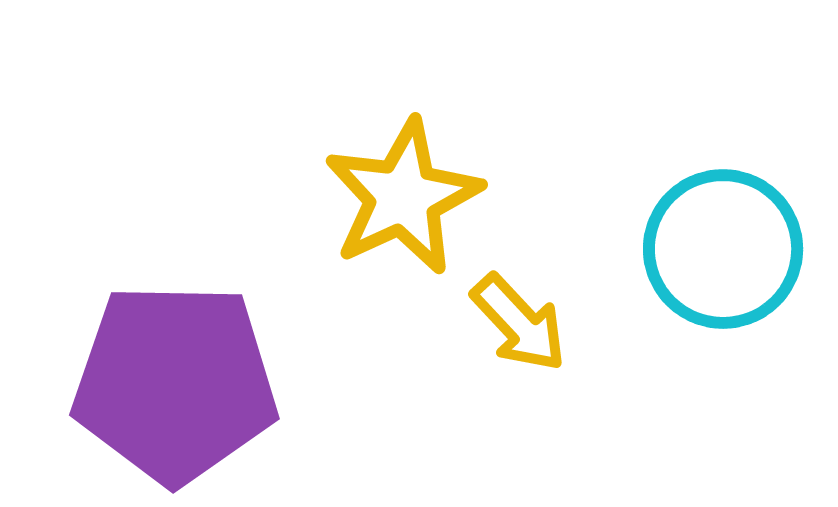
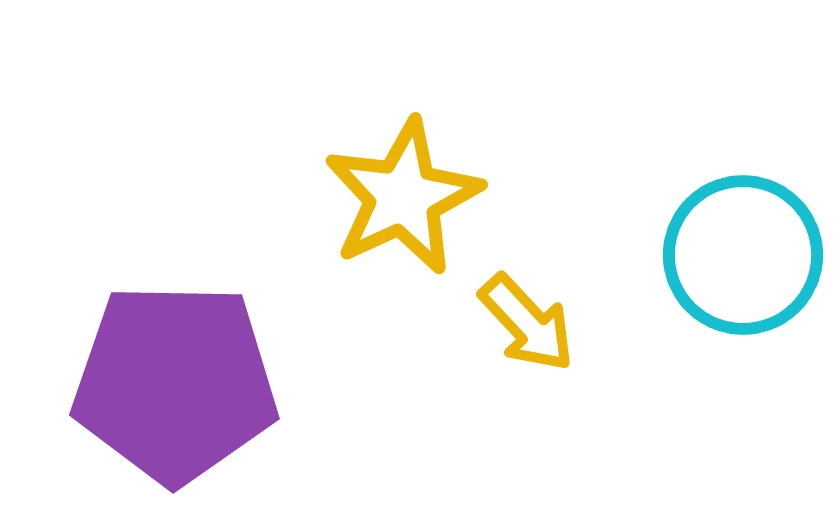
cyan circle: moved 20 px right, 6 px down
yellow arrow: moved 8 px right
